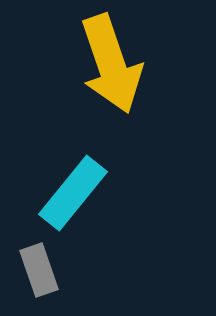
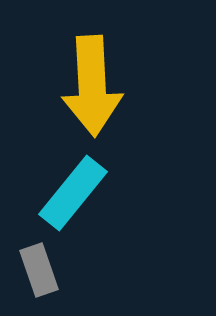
yellow arrow: moved 19 px left, 22 px down; rotated 16 degrees clockwise
